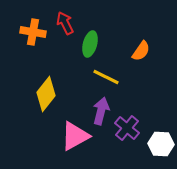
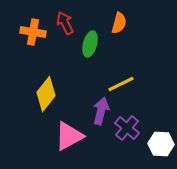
orange semicircle: moved 22 px left, 28 px up; rotated 20 degrees counterclockwise
yellow line: moved 15 px right, 7 px down; rotated 52 degrees counterclockwise
pink triangle: moved 6 px left
